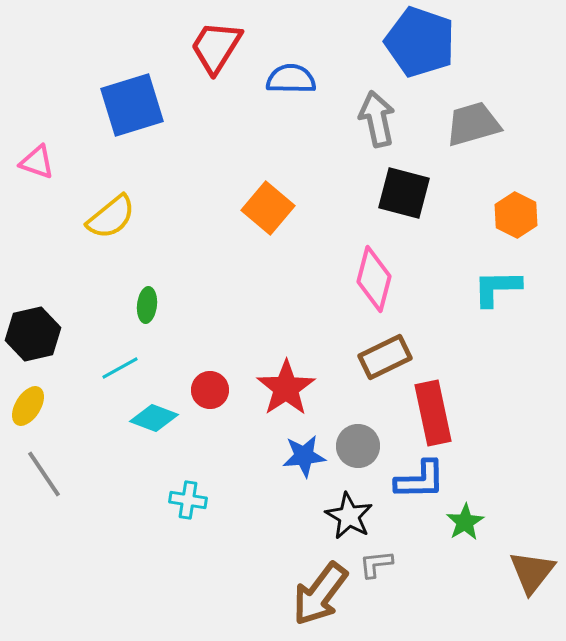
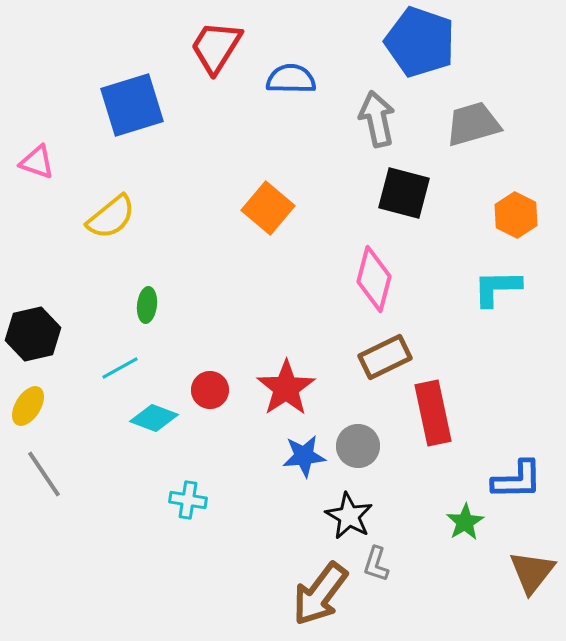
blue L-shape: moved 97 px right
gray L-shape: rotated 66 degrees counterclockwise
